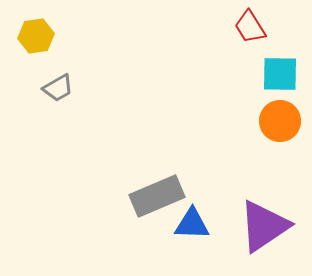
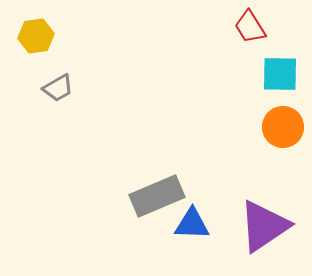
orange circle: moved 3 px right, 6 px down
